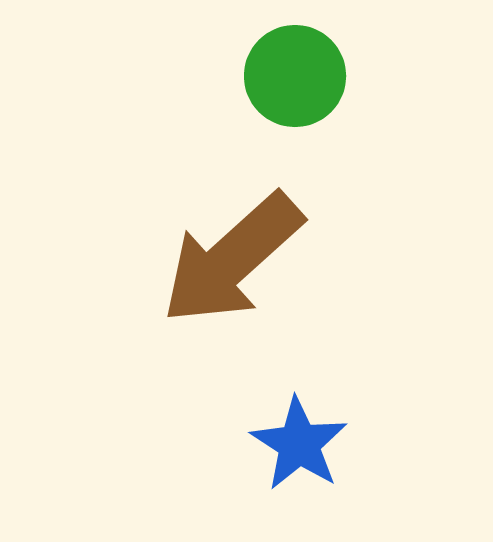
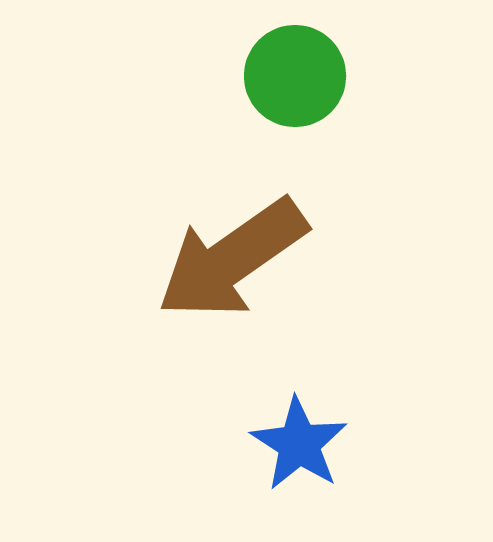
brown arrow: rotated 7 degrees clockwise
